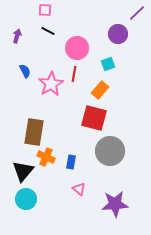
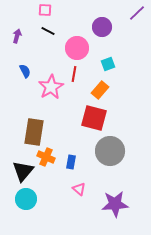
purple circle: moved 16 px left, 7 px up
pink star: moved 3 px down
